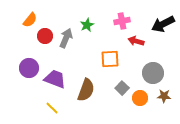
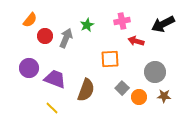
gray circle: moved 2 px right, 1 px up
orange circle: moved 1 px left, 1 px up
